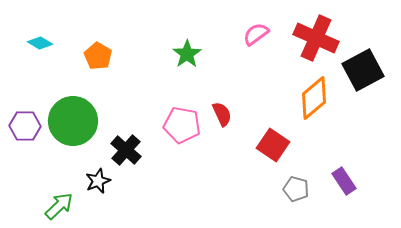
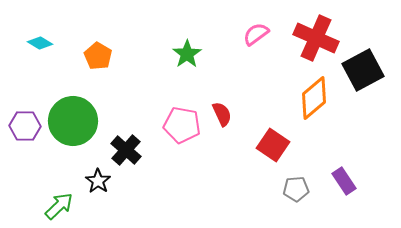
black star: rotated 15 degrees counterclockwise
gray pentagon: rotated 20 degrees counterclockwise
